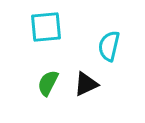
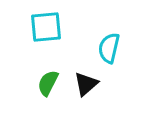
cyan semicircle: moved 2 px down
black triangle: rotated 16 degrees counterclockwise
